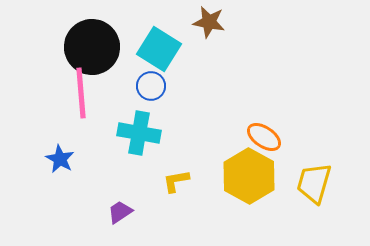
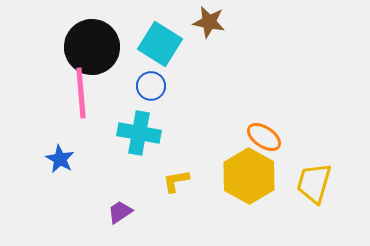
cyan square: moved 1 px right, 5 px up
